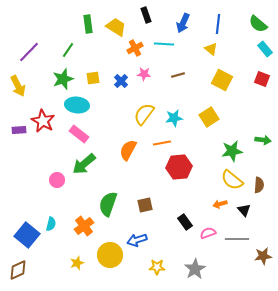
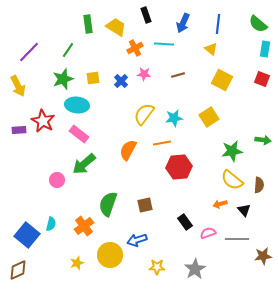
cyan rectangle at (265, 49): rotated 49 degrees clockwise
